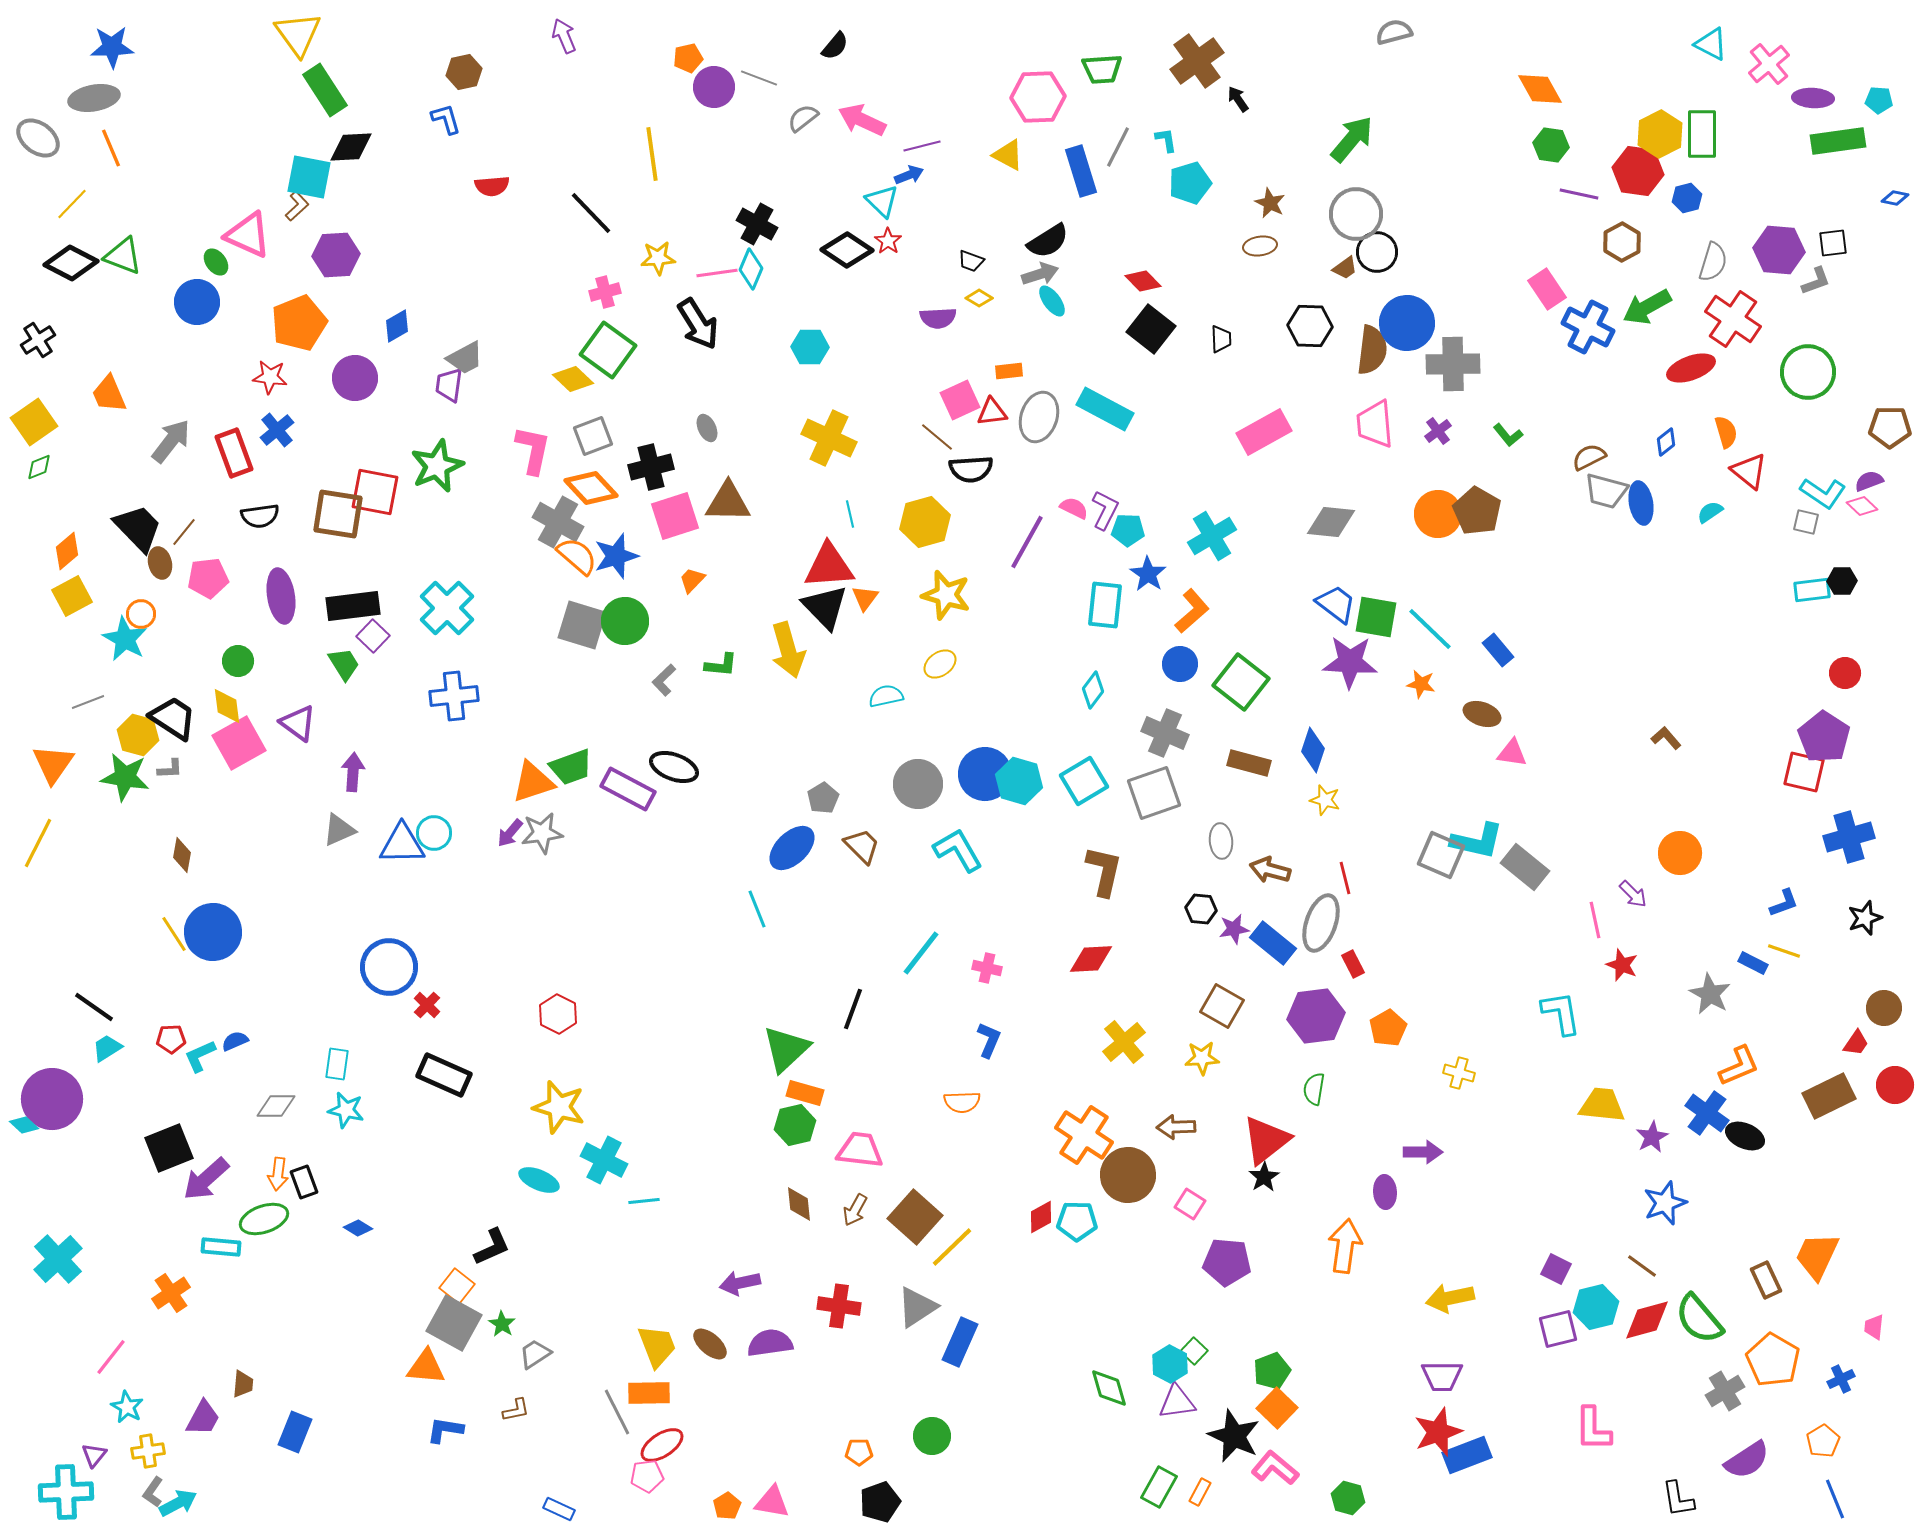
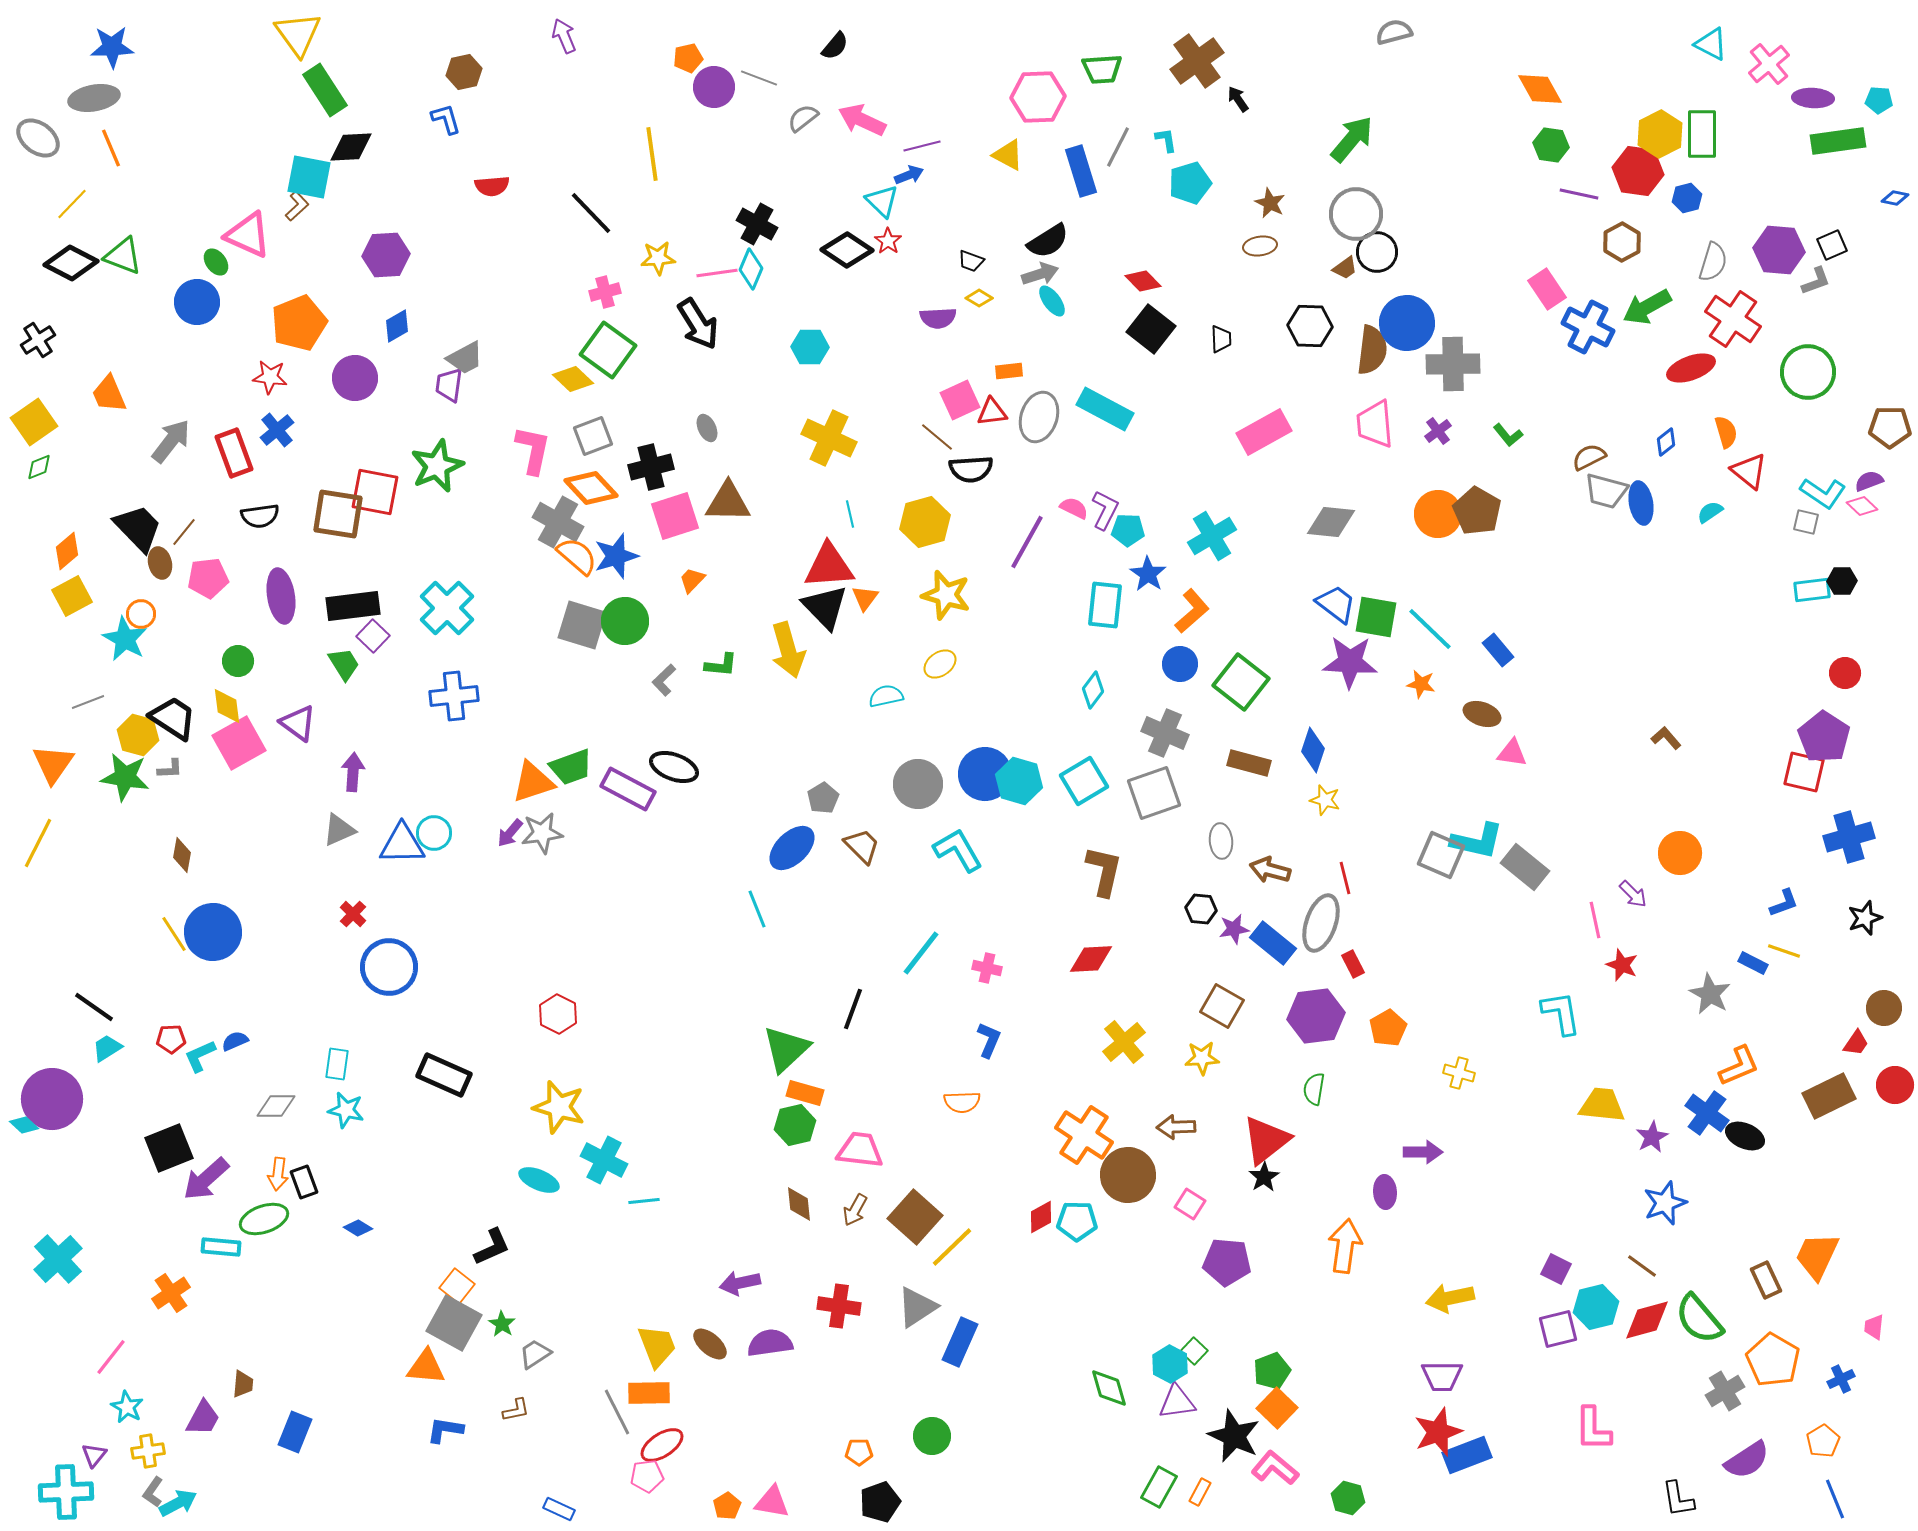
black square at (1833, 243): moved 1 px left, 2 px down; rotated 16 degrees counterclockwise
purple hexagon at (336, 255): moved 50 px right
red cross at (427, 1005): moved 74 px left, 91 px up
